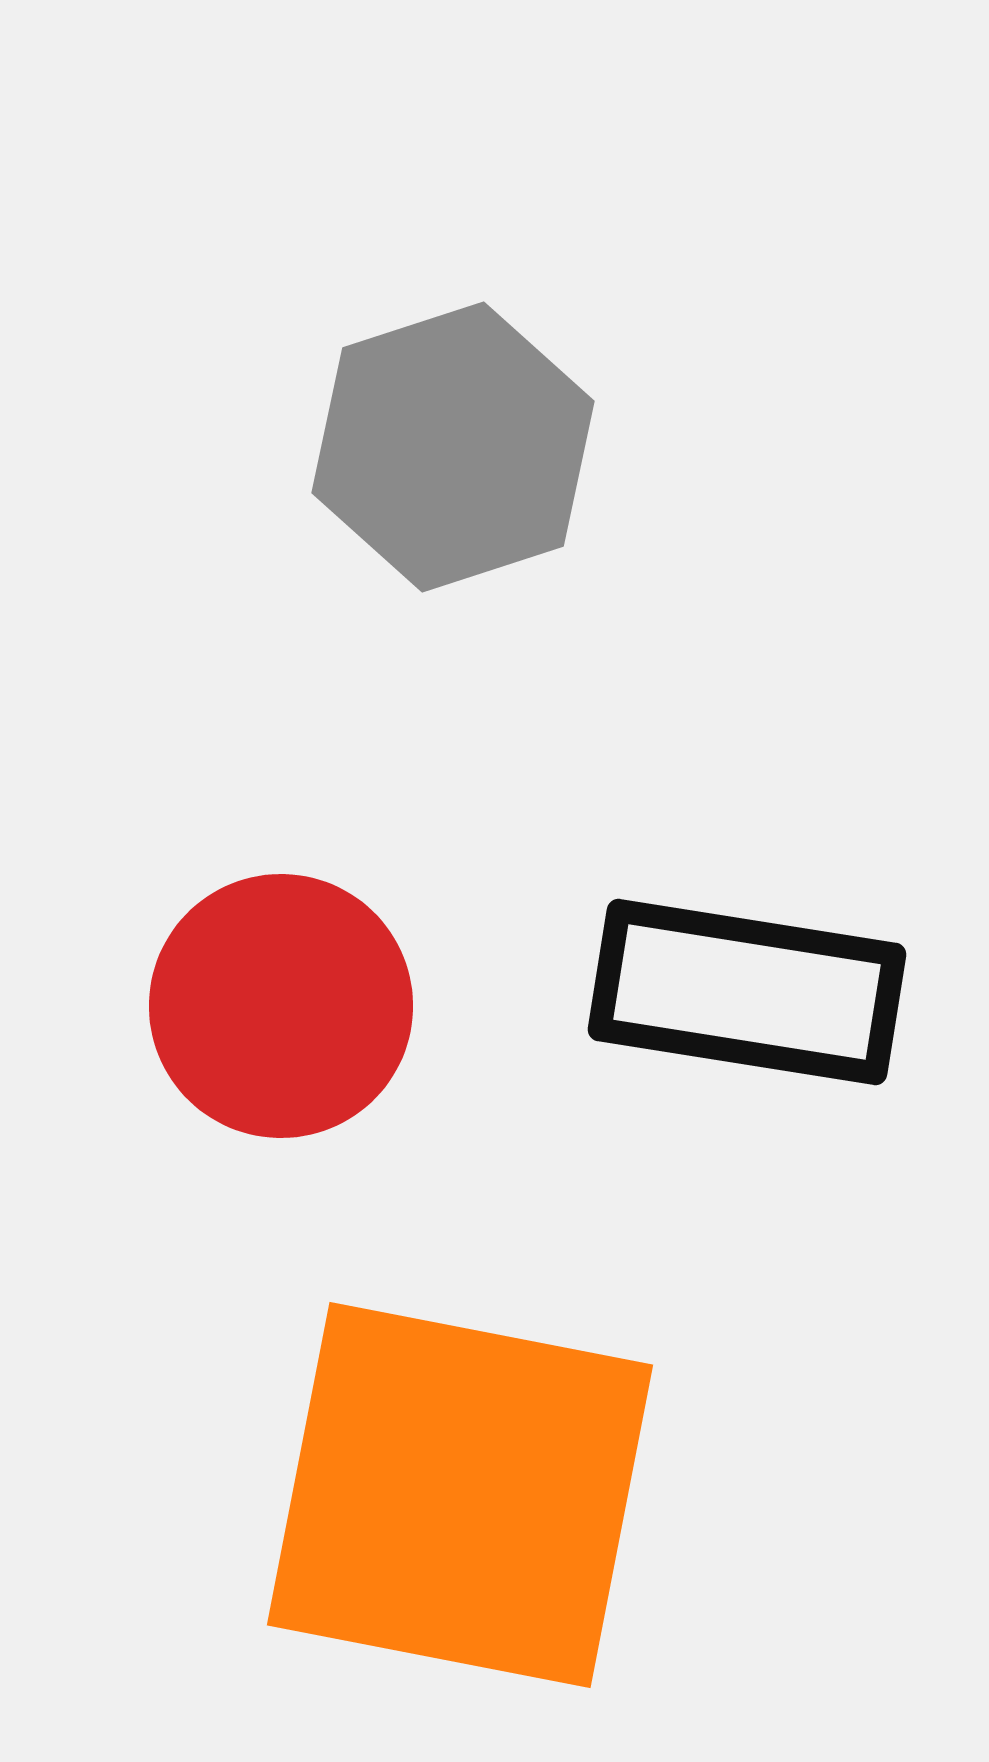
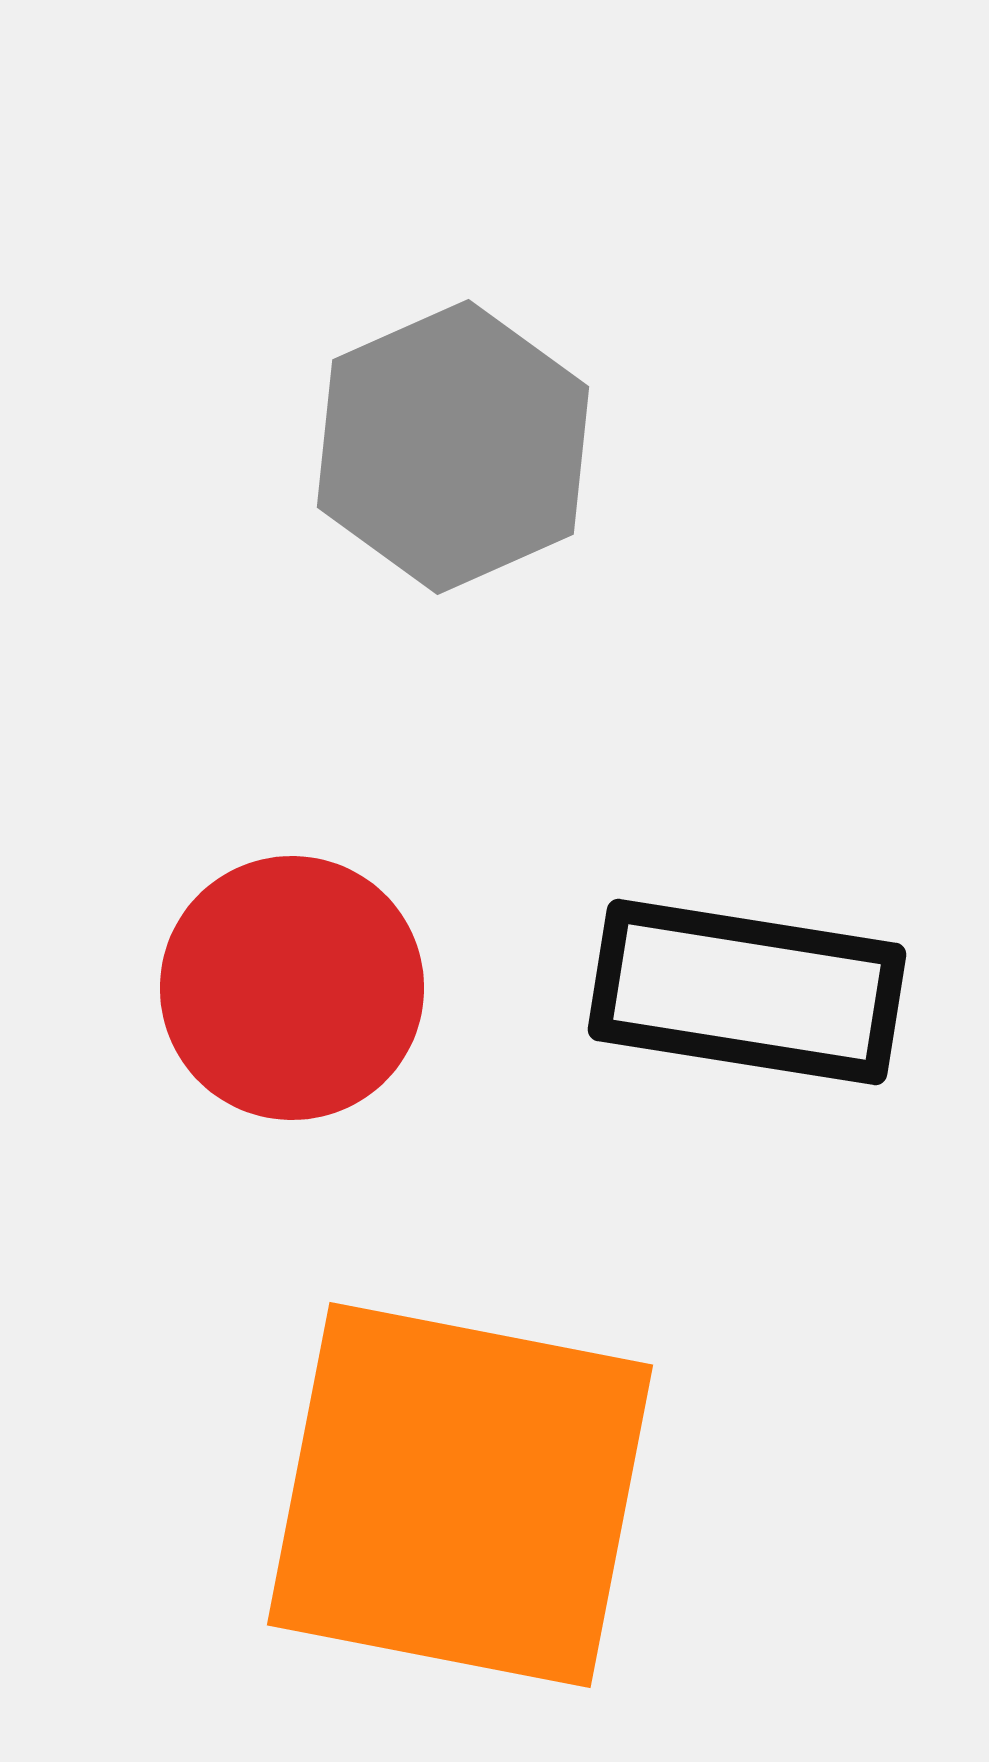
gray hexagon: rotated 6 degrees counterclockwise
red circle: moved 11 px right, 18 px up
